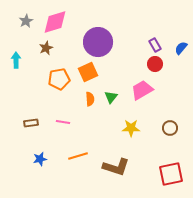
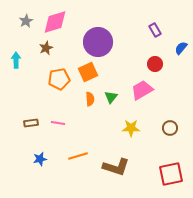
purple rectangle: moved 15 px up
pink line: moved 5 px left, 1 px down
